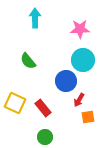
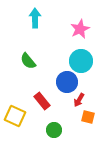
pink star: rotated 24 degrees counterclockwise
cyan circle: moved 2 px left, 1 px down
blue circle: moved 1 px right, 1 px down
yellow square: moved 13 px down
red rectangle: moved 1 px left, 7 px up
orange square: rotated 24 degrees clockwise
green circle: moved 9 px right, 7 px up
